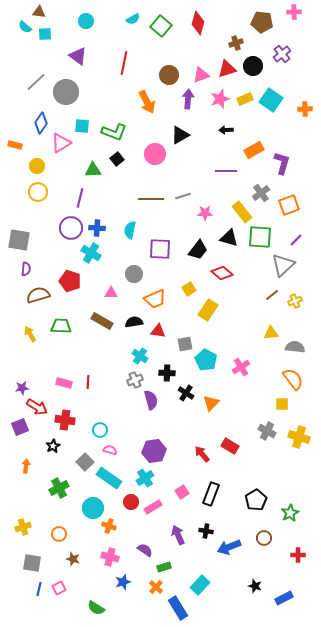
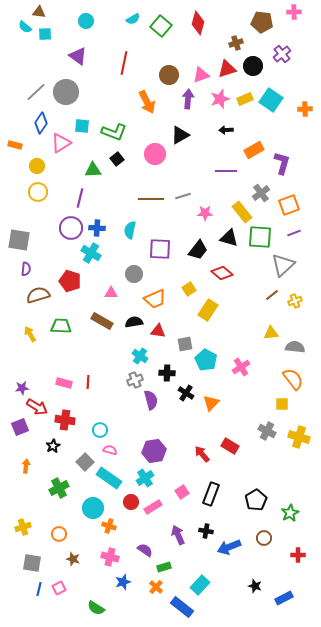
gray line at (36, 82): moved 10 px down
purple line at (296, 240): moved 2 px left, 7 px up; rotated 24 degrees clockwise
blue rectangle at (178, 608): moved 4 px right, 1 px up; rotated 20 degrees counterclockwise
